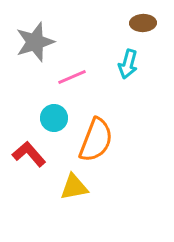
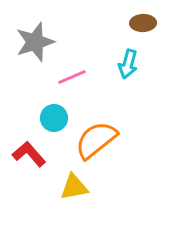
orange semicircle: rotated 150 degrees counterclockwise
